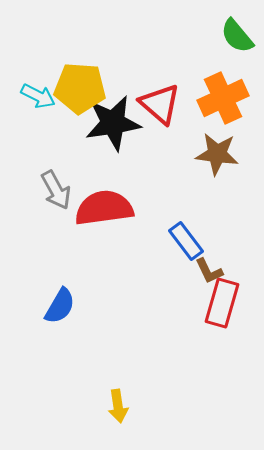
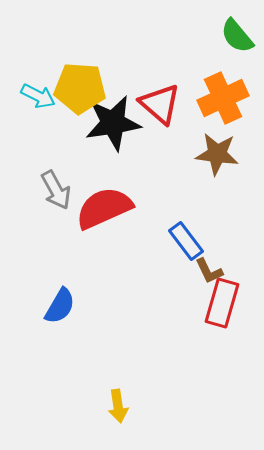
red semicircle: rotated 16 degrees counterclockwise
